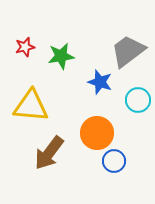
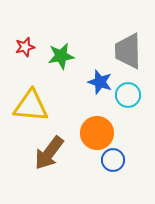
gray trapezoid: rotated 54 degrees counterclockwise
cyan circle: moved 10 px left, 5 px up
blue circle: moved 1 px left, 1 px up
